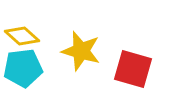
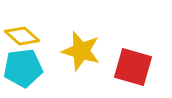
red square: moved 2 px up
